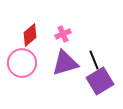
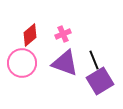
purple triangle: rotated 36 degrees clockwise
